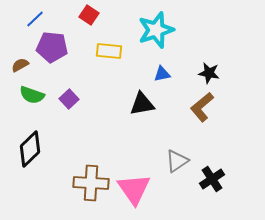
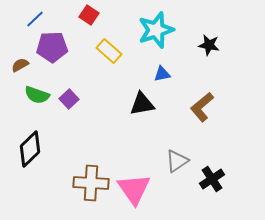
purple pentagon: rotated 8 degrees counterclockwise
yellow rectangle: rotated 35 degrees clockwise
black star: moved 28 px up
green semicircle: moved 5 px right
